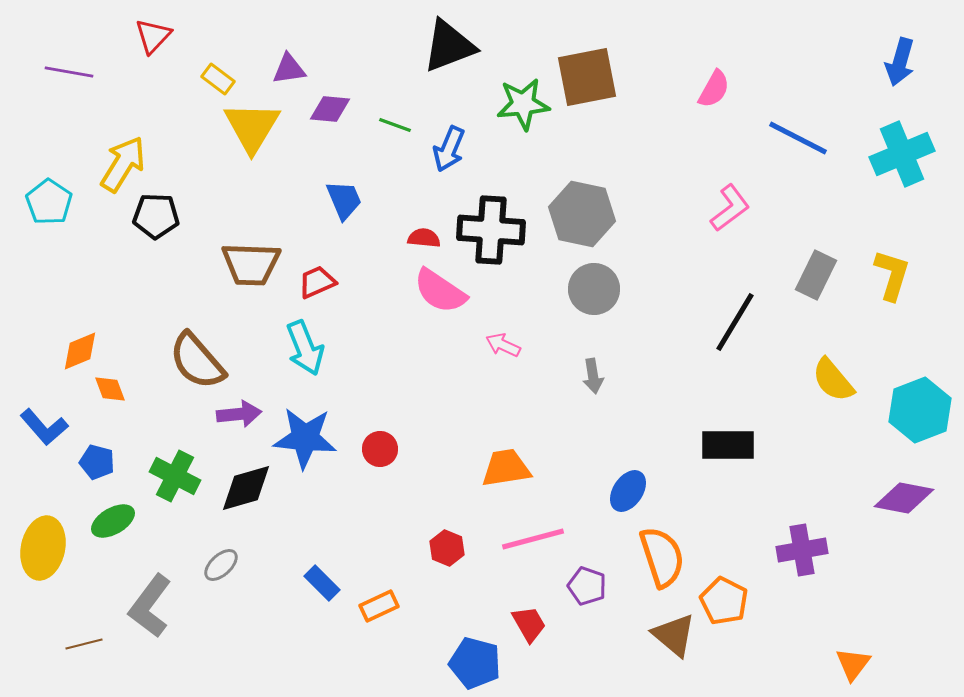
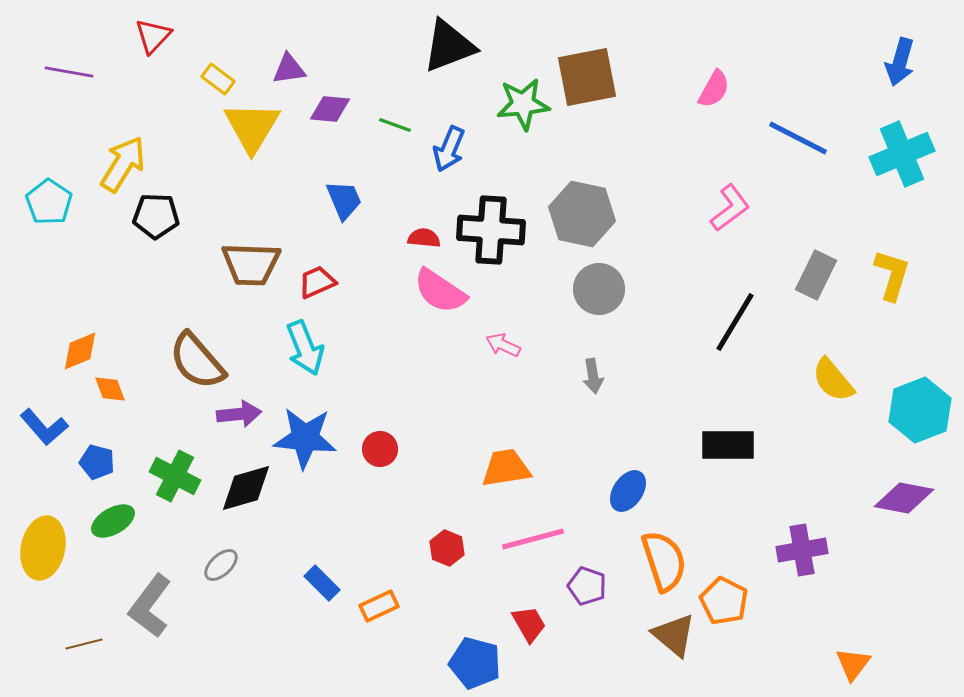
gray circle at (594, 289): moved 5 px right
orange semicircle at (662, 557): moved 2 px right, 4 px down
